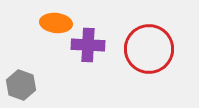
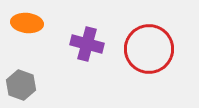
orange ellipse: moved 29 px left
purple cross: moved 1 px left, 1 px up; rotated 12 degrees clockwise
